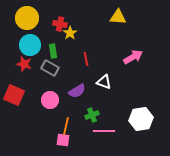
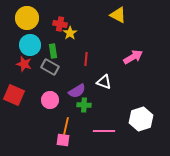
yellow triangle: moved 2 px up; rotated 24 degrees clockwise
red line: rotated 16 degrees clockwise
gray rectangle: moved 1 px up
green cross: moved 8 px left, 10 px up; rotated 24 degrees clockwise
white hexagon: rotated 10 degrees counterclockwise
